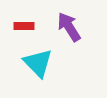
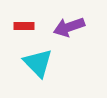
purple arrow: rotated 76 degrees counterclockwise
